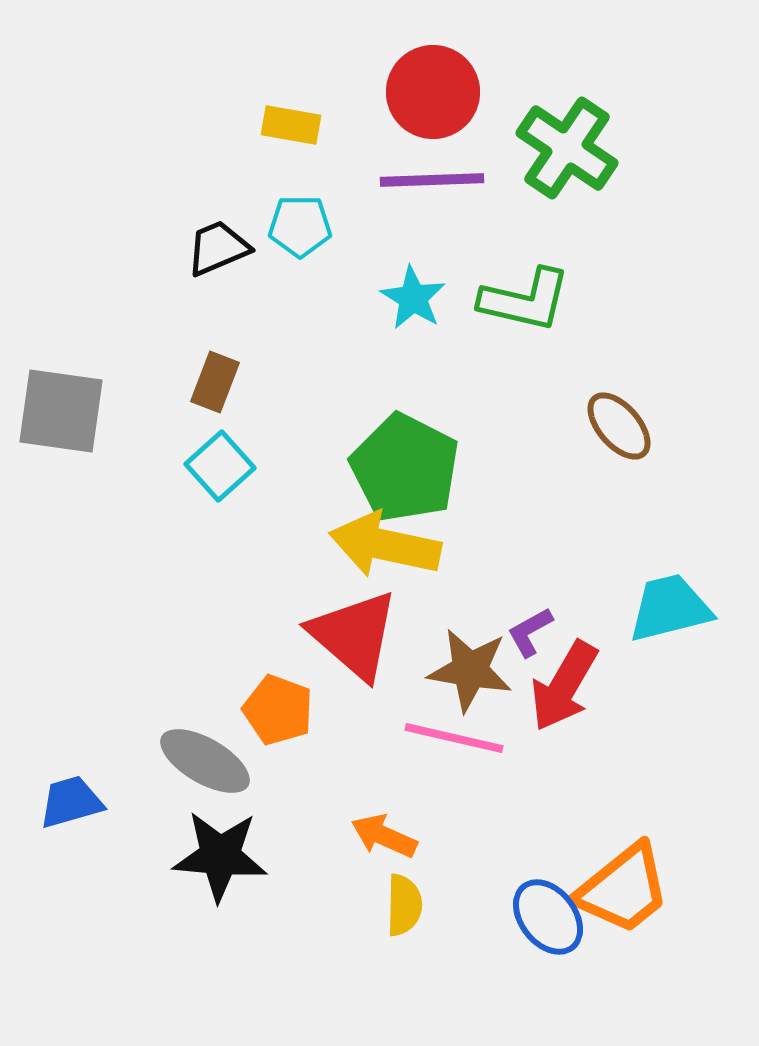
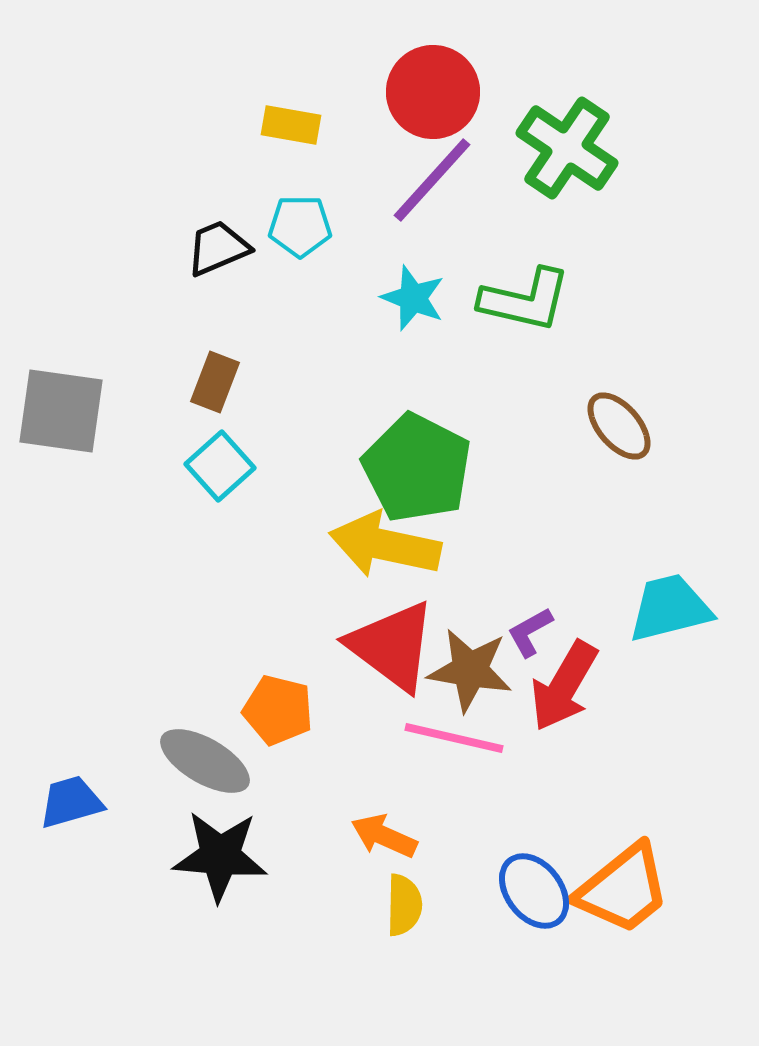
purple line: rotated 46 degrees counterclockwise
cyan star: rotated 10 degrees counterclockwise
green pentagon: moved 12 px right
red triangle: moved 38 px right, 11 px down; rotated 4 degrees counterclockwise
orange pentagon: rotated 6 degrees counterclockwise
blue ellipse: moved 14 px left, 26 px up
